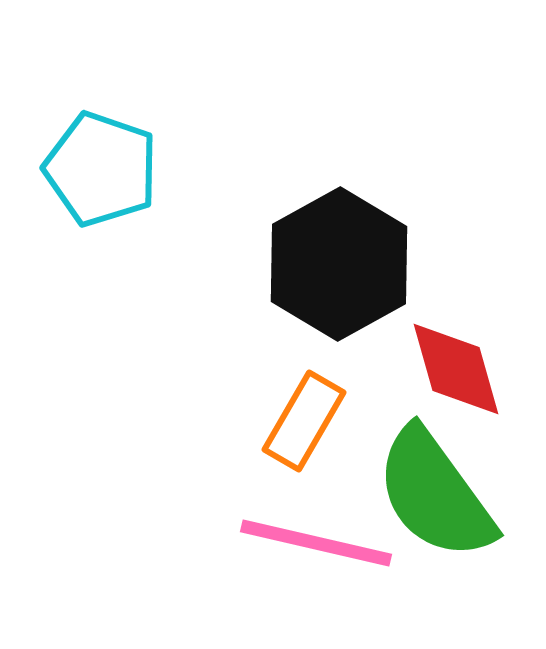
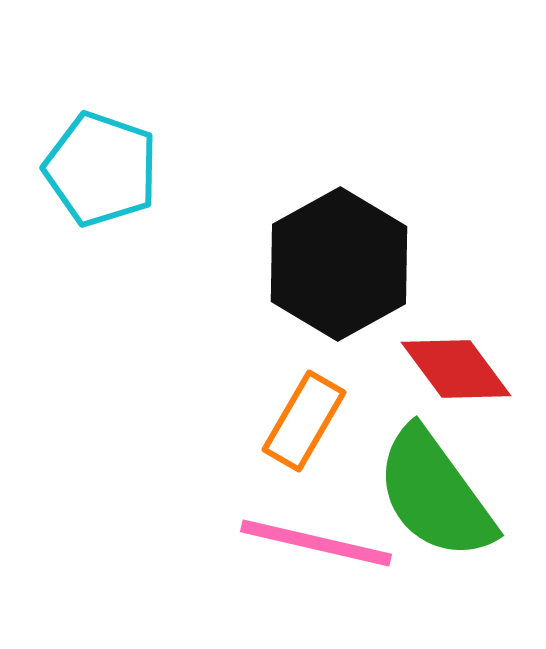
red diamond: rotated 21 degrees counterclockwise
